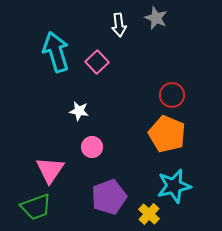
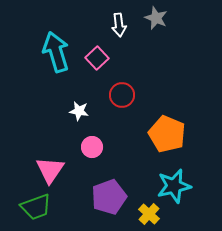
pink square: moved 4 px up
red circle: moved 50 px left
